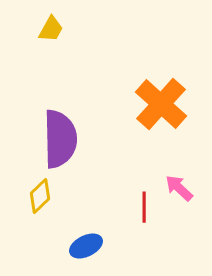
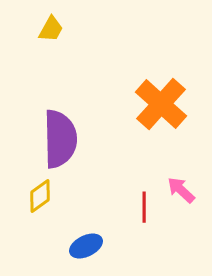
pink arrow: moved 2 px right, 2 px down
yellow diamond: rotated 8 degrees clockwise
